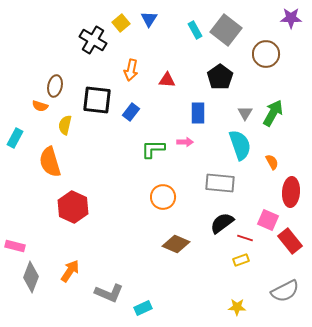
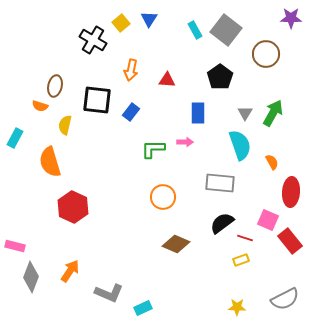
gray semicircle at (285, 291): moved 8 px down
